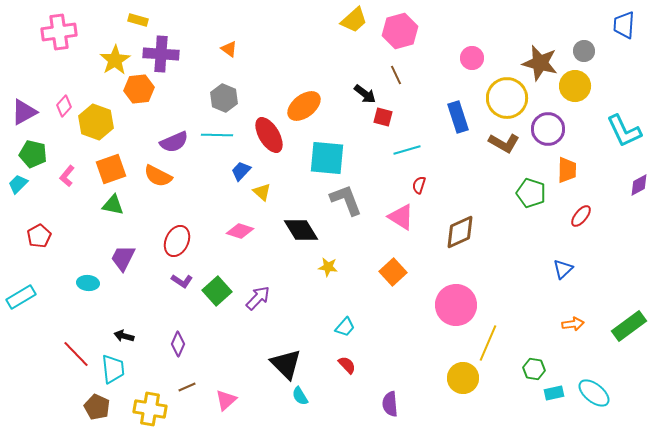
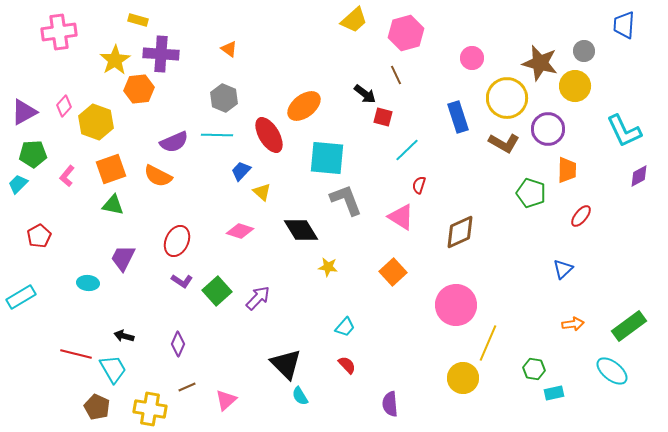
pink hexagon at (400, 31): moved 6 px right, 2 px down
cyan line at (407, 150): rotated 28 degrees counterclockwise
green pentagon at (33, 154): rotated 16 degrees counterclockwise
purple diamond at (639, 185): moved 9 px up
red line at (76, 354): rotated 32 degrees counterclockwise
cyan trapezoid at (113, 369): rotated 24 degrees counterclockwise
cyan ellipse at (594, 393): moved 18 px right, 22 px up
